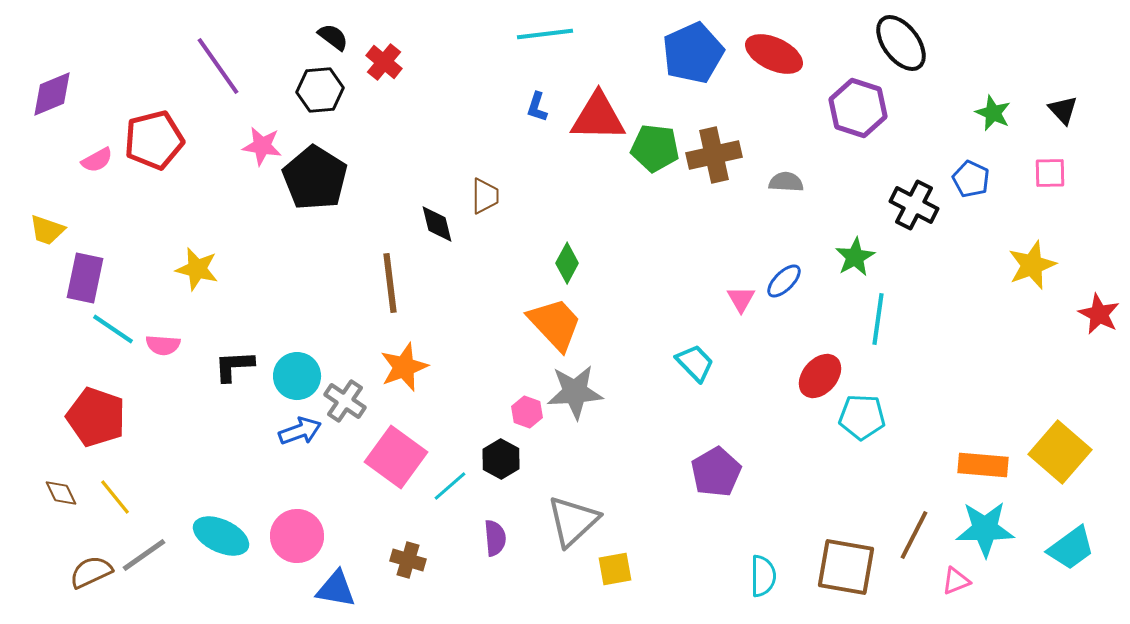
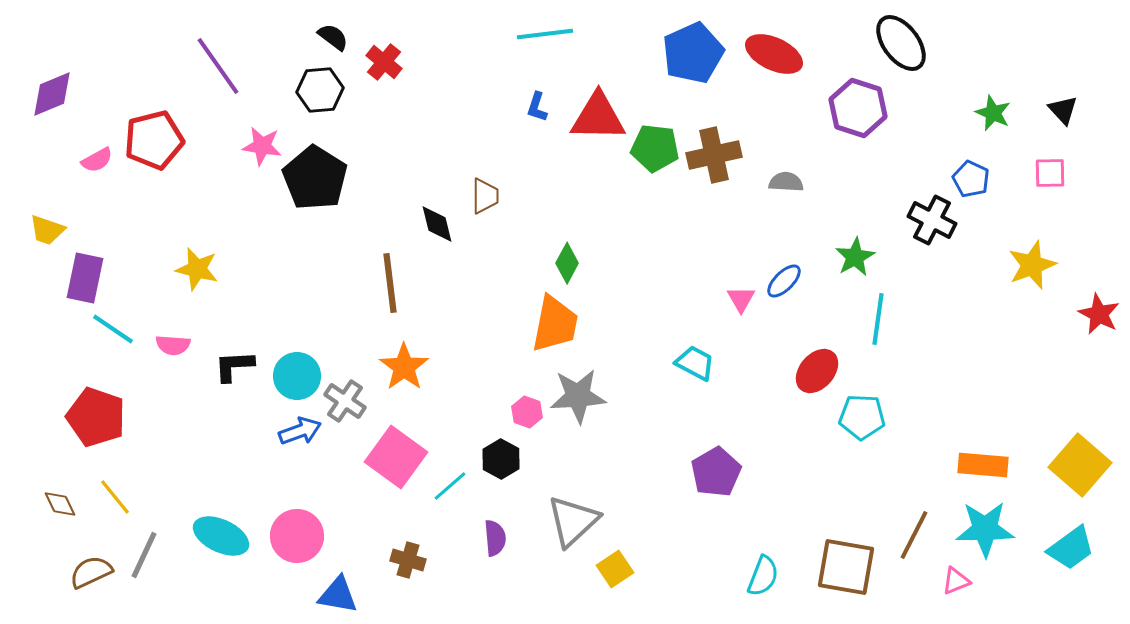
black cross at (914, 205): moved 18 px right, 15 px down
orange trapezoid at (555, 324): rotated 54 degrees clockwise
pink semicircle at (163, 345): moved 10 px right
cyan trapezoid at (695, 363): rotated 18 degrees counterclockwise
orange star at (404, 367): rotated 15 degrees counterclockwise
red ellipse at (820, 376): moved 3 px left, 5 px up
gray star at (575, 392): moved 3 px right, 4 px down
yellow square at (1060, 452): moved 20 px right, 13 px down
brown diamond at (61, 493): moved 1 px left, 11 px down
gray line at (144, 555): rotated 30 degrees counterclockwise
yellow square at (615, 569): rotated 24 degrees counterclockwise
cyan semicircle at (763, 576): rotated 21 degrees clockwise
blue triangle at (336, 589): moved 2 px right, 6 px down
